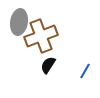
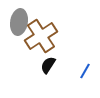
brown cross: rotated 12 degrees counterclockwise
